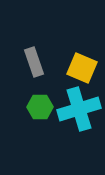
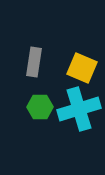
gray rectangle: rotated 28 degrees clockwise
